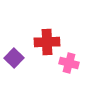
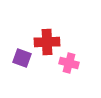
purple square: moved 8 px right; rotated 24 degrees counterclockwise
